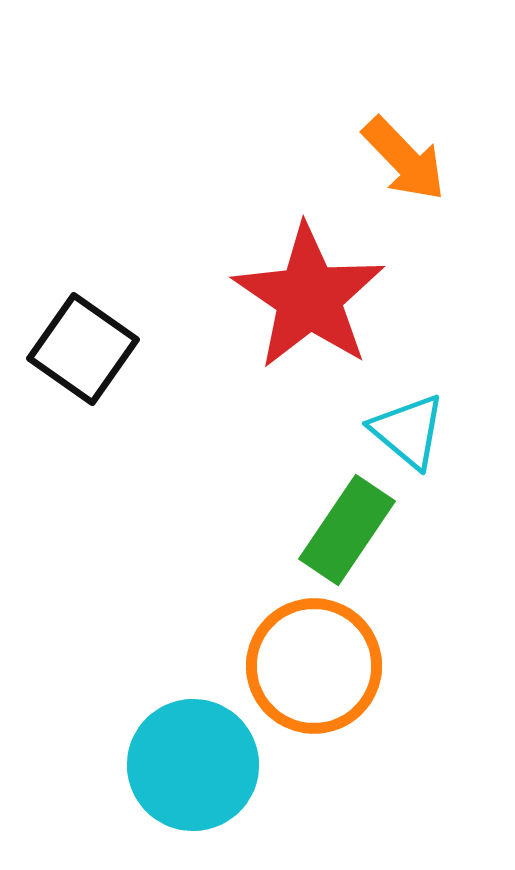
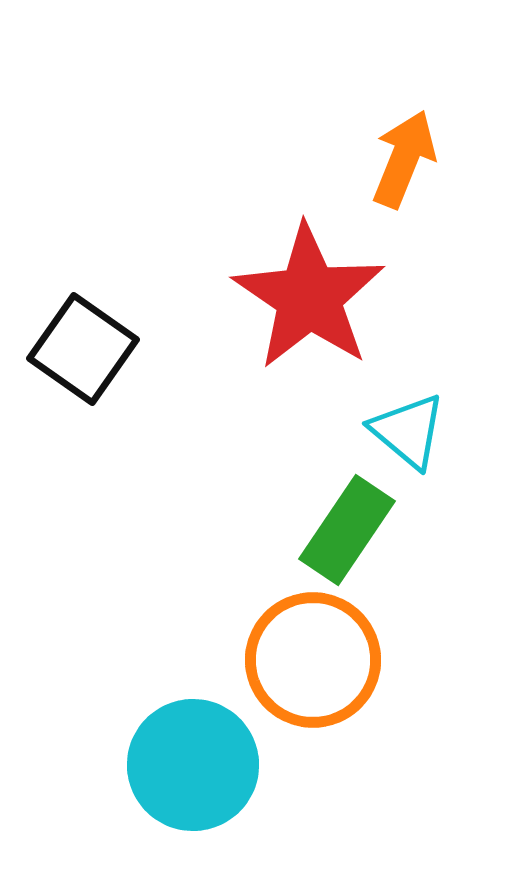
orange arrow: rotated 114 degrees counterclockwise
orange circle: moved 1 px left, 6 px up
